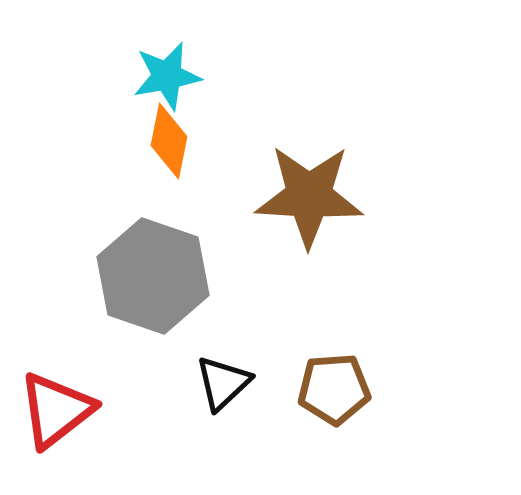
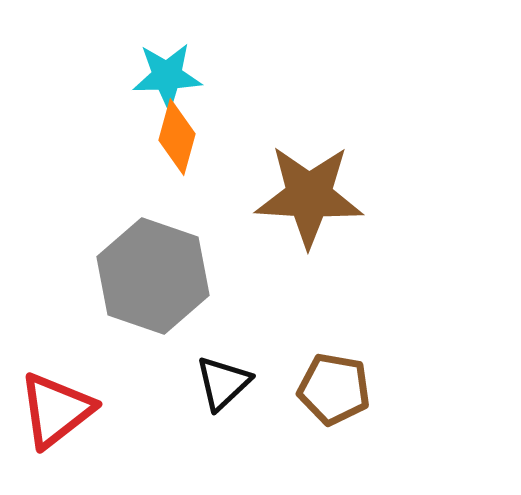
cyan star: rotated 8 degrees clockwise
orange diamond: moved 8 px right, 4 px up; rotated 4 degrees clockwise
brown pentagon: rotated 14 degrees clockwise
